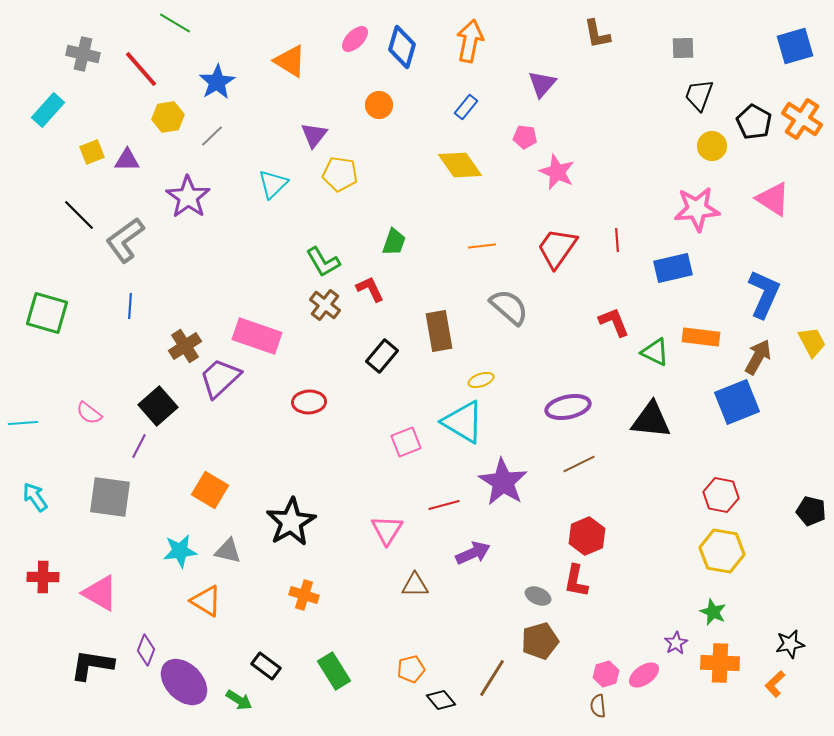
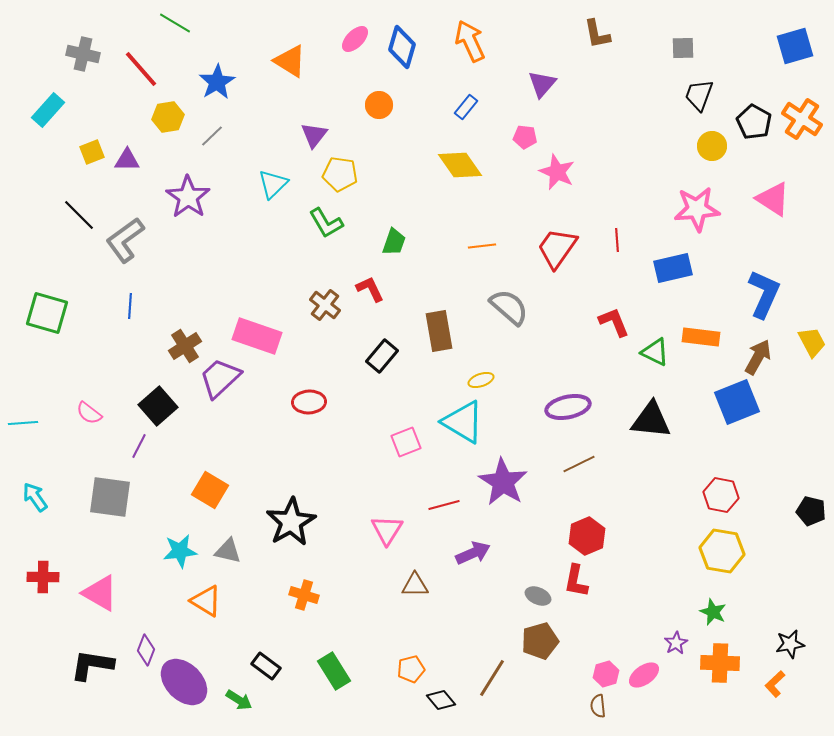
orange arrow at (470, 41): rotated 36 degrees counterclockwise
green L-shape at (323, 262): moved 3 px right, 39 px up
